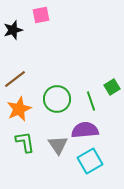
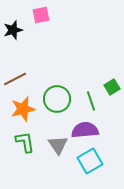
brown line: rotated 10 degrees clockwise
orange star: moved 4 px right; rotated 10 degrees clockwise
